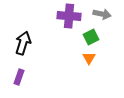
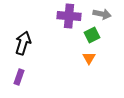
green square: moved 1 px right, 2 px up
